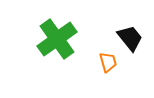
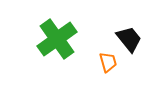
black trapezoid: moved 1 px left, 1 px down
